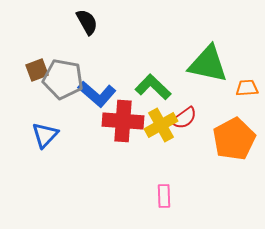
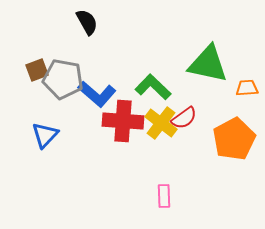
yellow cross: moved 2 px up; rotated 24 degrees counterclockwise
